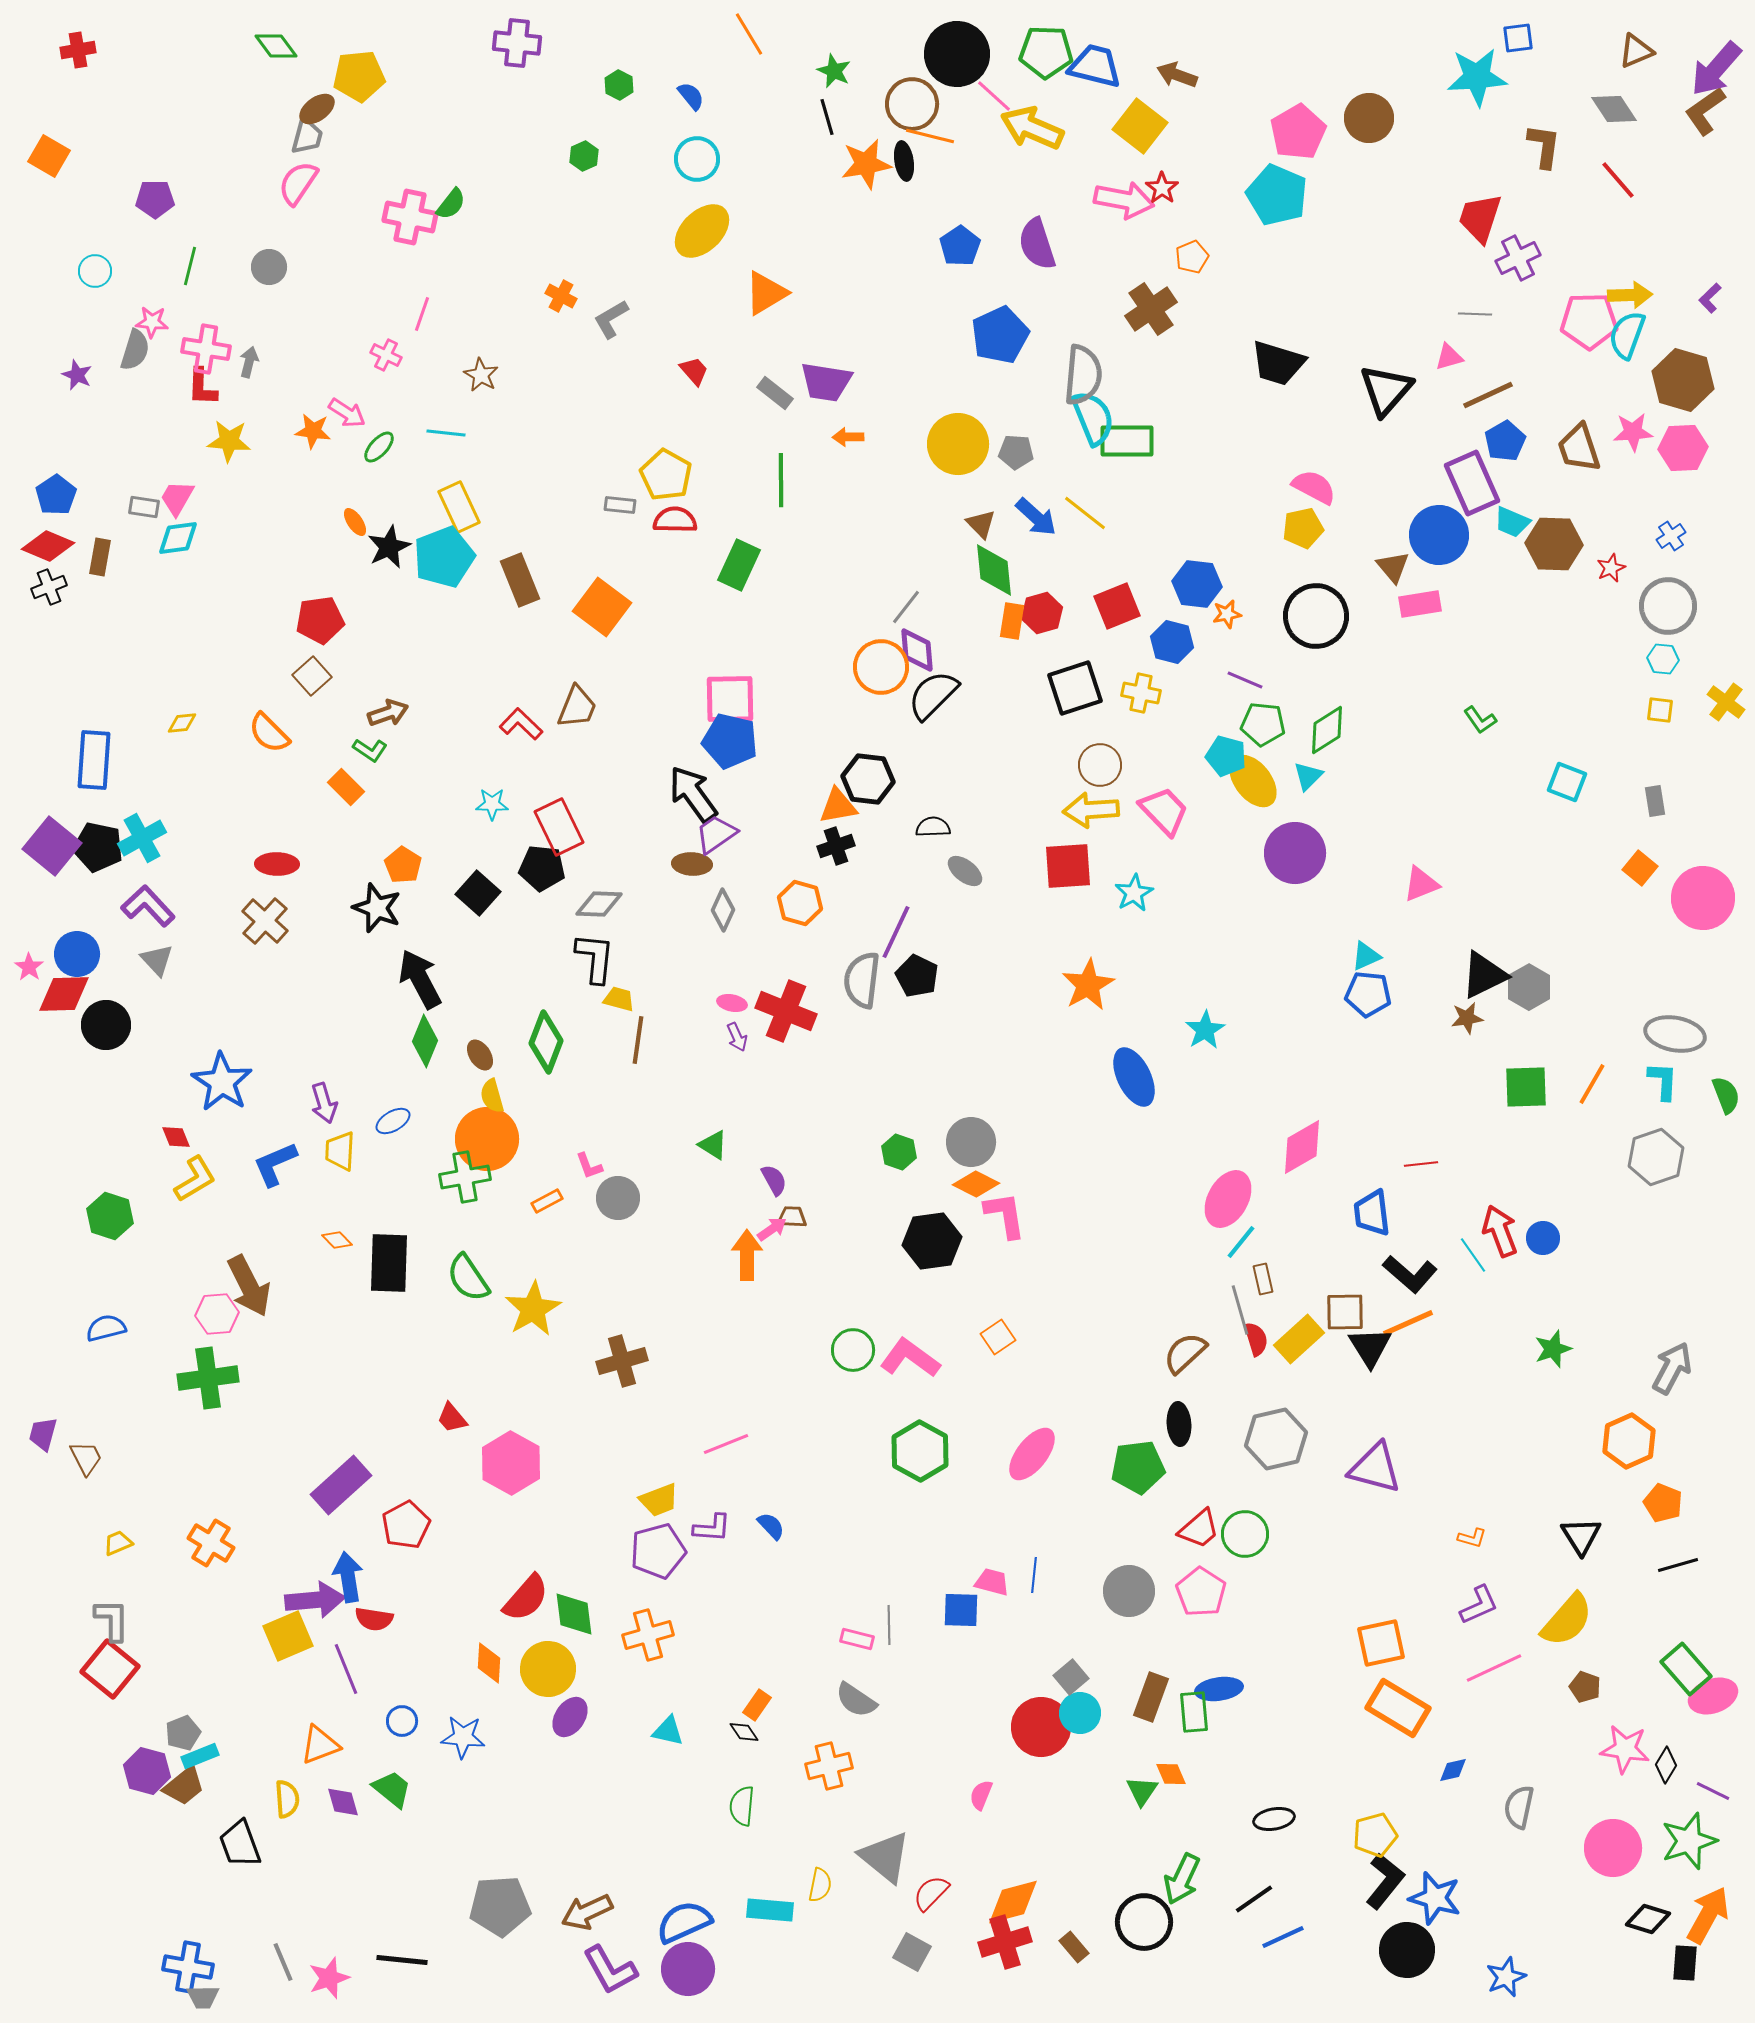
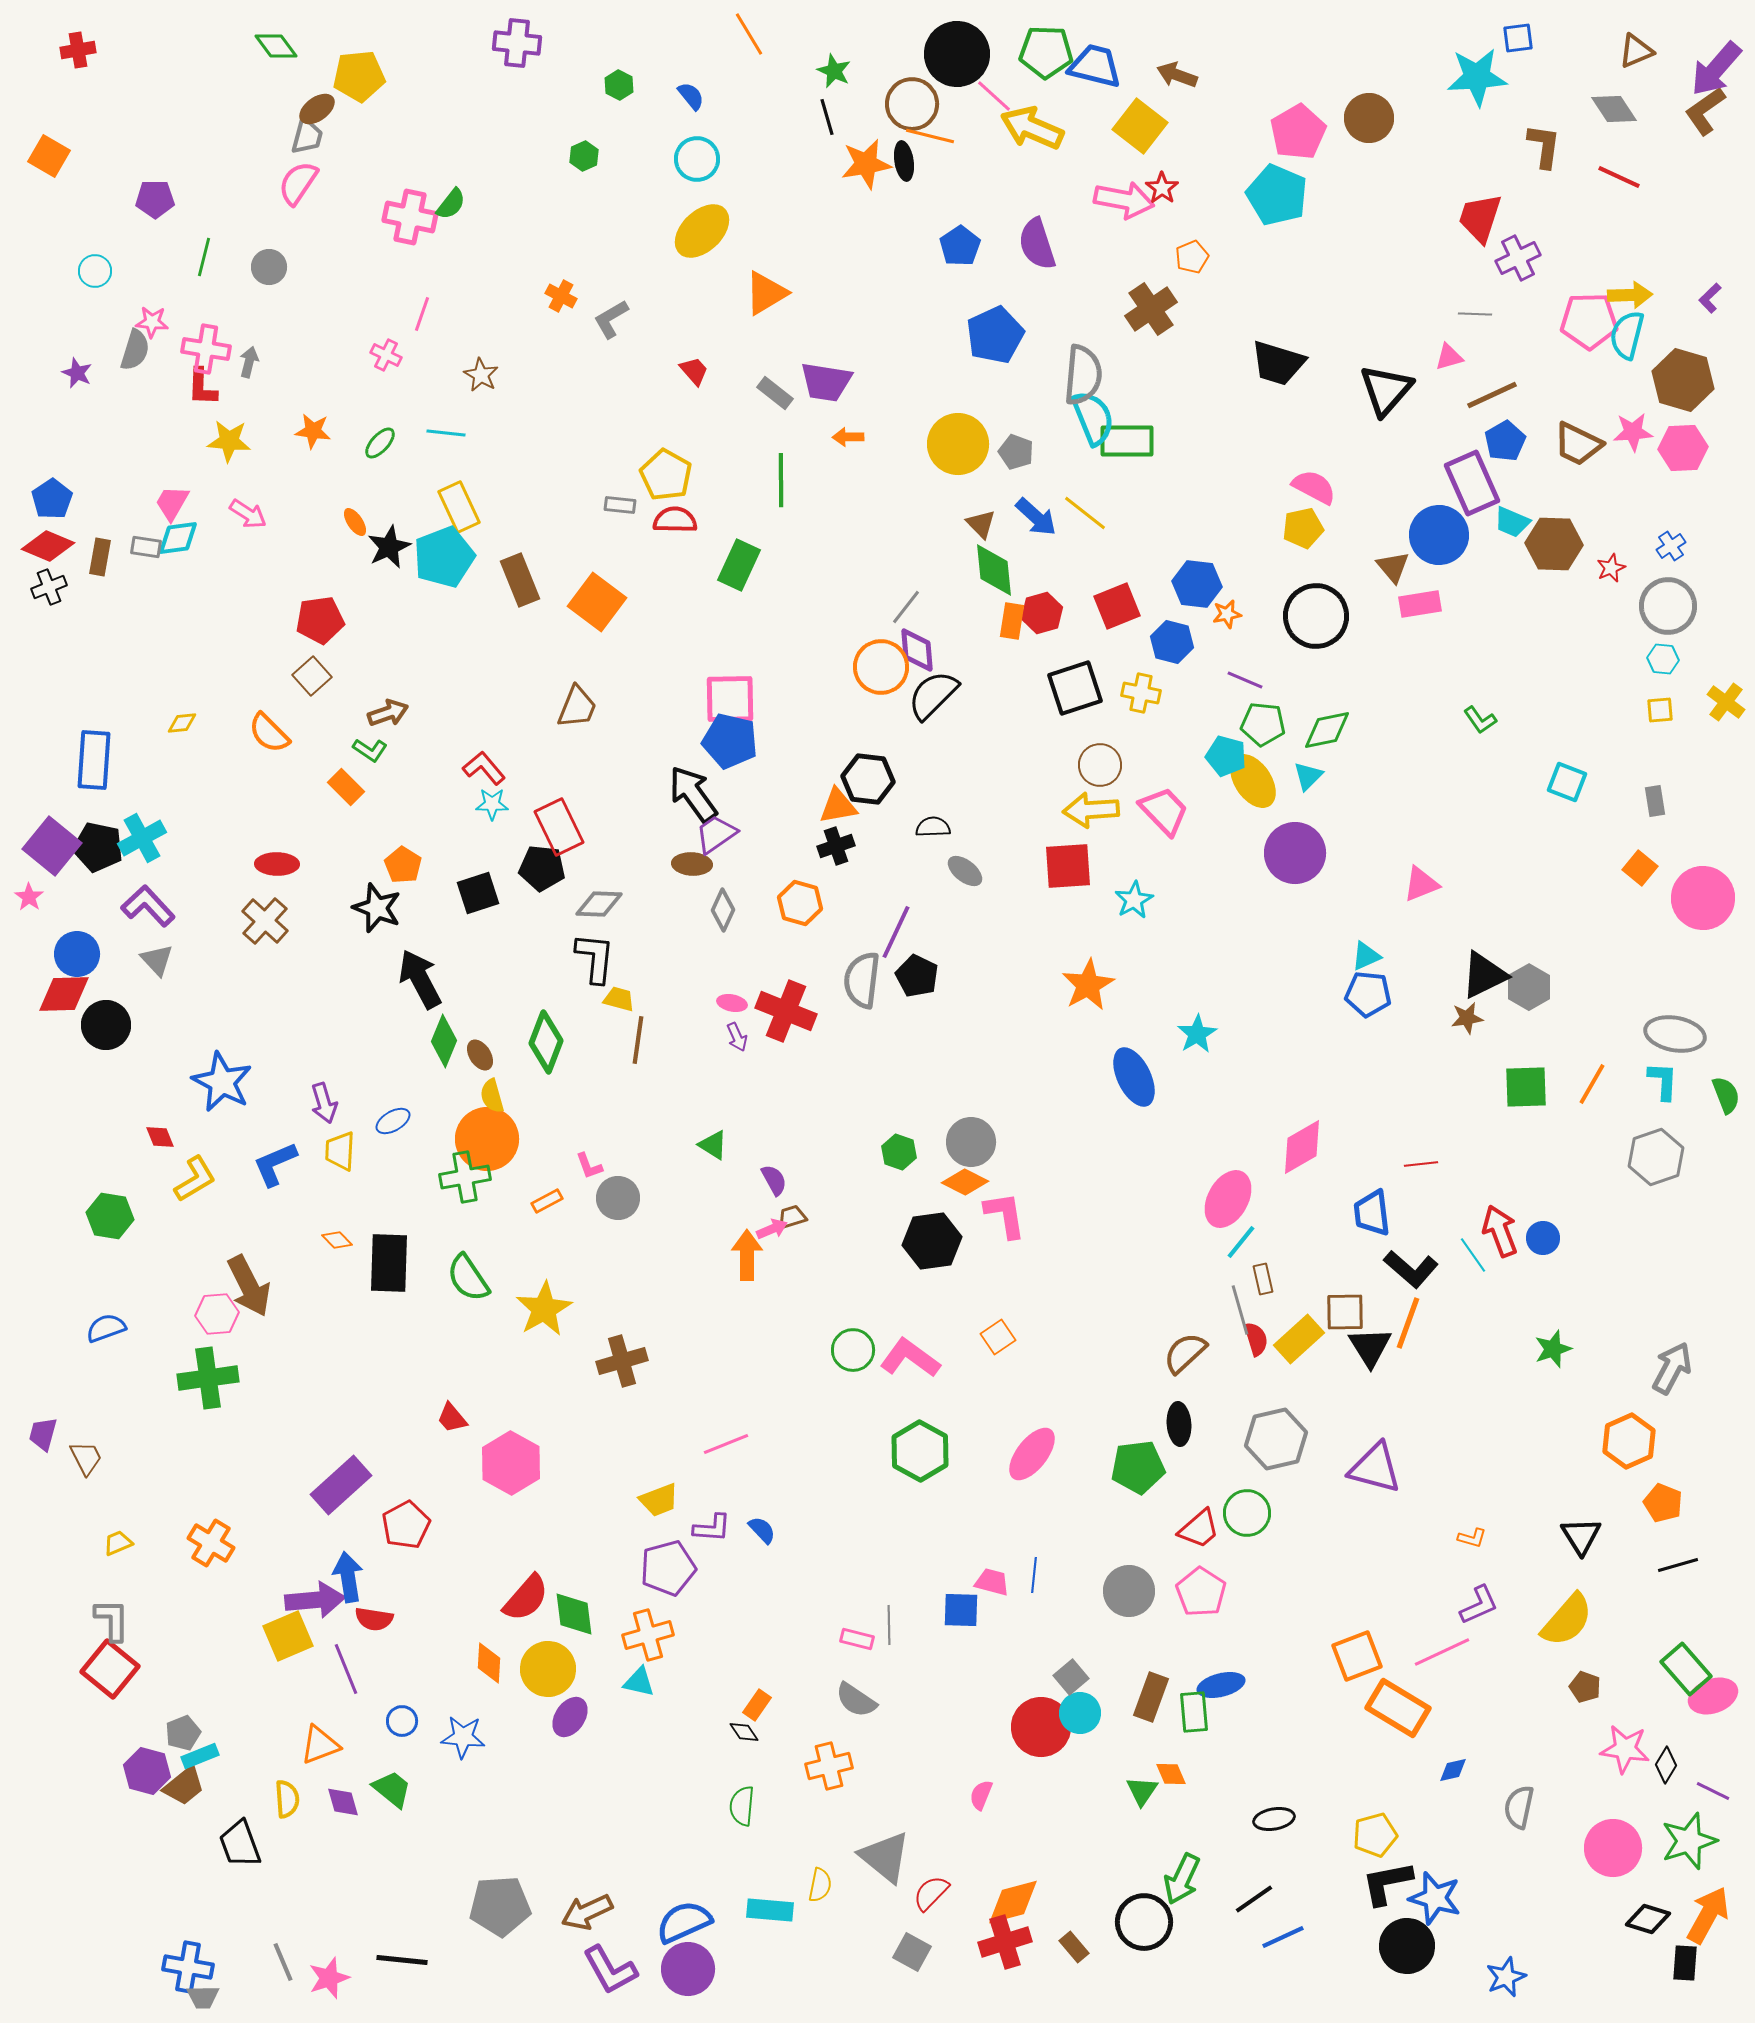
red line at (1618, 180): moved 1 px right, 3 px up; rotated 24 degrees counterclockwise
green line at (190, 266): moved 14 px right, 9 px up
blue pentagon at (1000, 335): moved 5 px left
cyan semicircle at (1627, 335): rotated 6 degrees counterclockwise
purple star at (77, 375): moved 2 px up
brown line at (1488, 395): moved 4 px right
pink arrow at (347, 413): moved 99 px left, 101 px down
green ellipse at (379, 447): moved 1 px right, 4 px up
brown trapezoid at (1579, 448): moved 1 px left, 4 px up; rotated 46 degrees counterclockwise
gray pentagon at (1016, 452): rotated 16 degrees clockwise
blue pentagon at (56, 495): moved 4 px left, 4 px down
pink trapezoid at (177, 498): moved 5 px left, 5 px down
gray rectangle at (144, 507): moved 2 px right, 40 px down
blue cross at (1671, 536): moved 10 px down
orange square at (602, 607): moved 5 px left, 5 px up
yellow square at (1660, 710): rotated 12 degrees counterclockwise
red L-shape at (521, 724): moved 37 px left, 44 px down; rotated 6 degrees clockwise
green diamond at (1327, 730): rotated 21 degrees clockwise
yellow ellipse at (1253, 781): rotated 4 degrees clockwise
black square at (478, 893): rotated 30 degrees clockwise
cyan star at (1134, 893): moved 7 px down
pink star at (29, 967): moved 70 px up
cyan star at (1205, 1030): moved 8 px left, 4 px down
green diamond at (425, 1041): moved 19 px right
blue star at (222, 1082): rotated 6 degrees counterclockwise
red diamond at (176, 1137): moved 16 px left
orange diamond at (976, 1184): moved 11 px left, 2 px up
green hexagon at (110, 1216): rotated 9 degrees counterclockwise
brown trapezoid at (792, 1217): rotated 20 degrees counterclockwise
pink arrow at (772, 1229): rotated 12 degrees clockwise
black L-shape at (1410, 1274): moved 1 px right, 5 px up
yellow star at (533, 1309): moved 11 px right
orange line at (1408, 1323): rotated 46 degrees counterclockwise
blue semicircle at (106, 1328): rotated 6 degrees counterclockwise
blue semicircle at (771, 1526): moved 9 px left, 4 px down
green circle at (1245, 1534): moved 2 px right, 21 px up
purple pentagon at (658, 1551): moved 10 px right, 17 px down
orange square at (1381, 1643): moved 24 px left, 13 px down; rotated 9 degrees counterclockwise
pink line at (1494, 1668): moved 52 px left, 16 px up
blue ellipse at (1219, 1689): moved 2 px right, 4 px up; rotated 6 degrees counterclockwise
cyan triangle at (668, 1731): moved 29 px left, 49 px up
black L-shape at (1385, 1881): moved 2 px right, 2 px down; rotated 140 degrees counterclockwise
black circle at (1407, 1950): moved 4 px up
